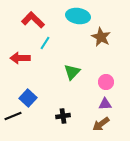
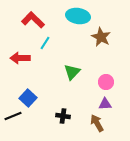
black cross: rotated 16 degrees clockwise
brown arrow: moved 4 px left, 1 px up; rotated 96 degrees clockwise
